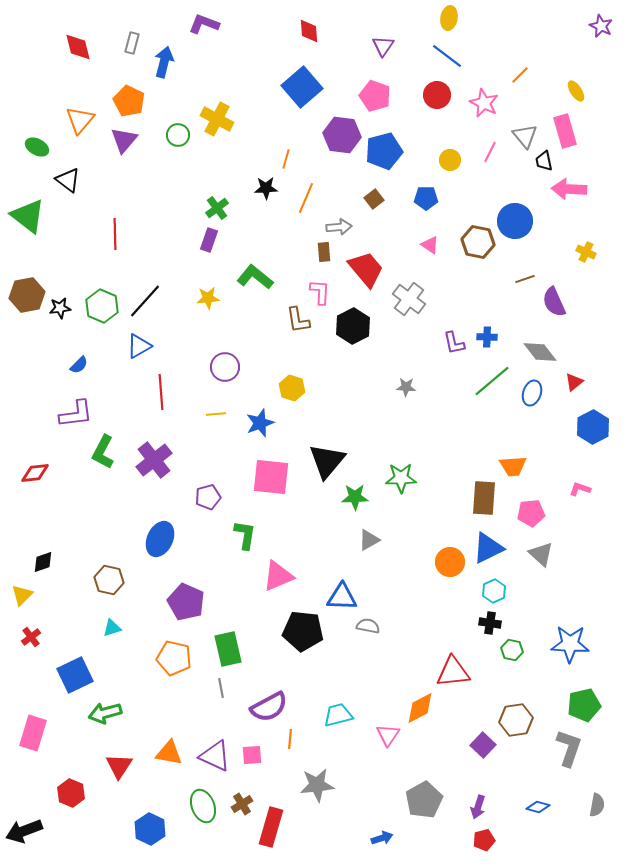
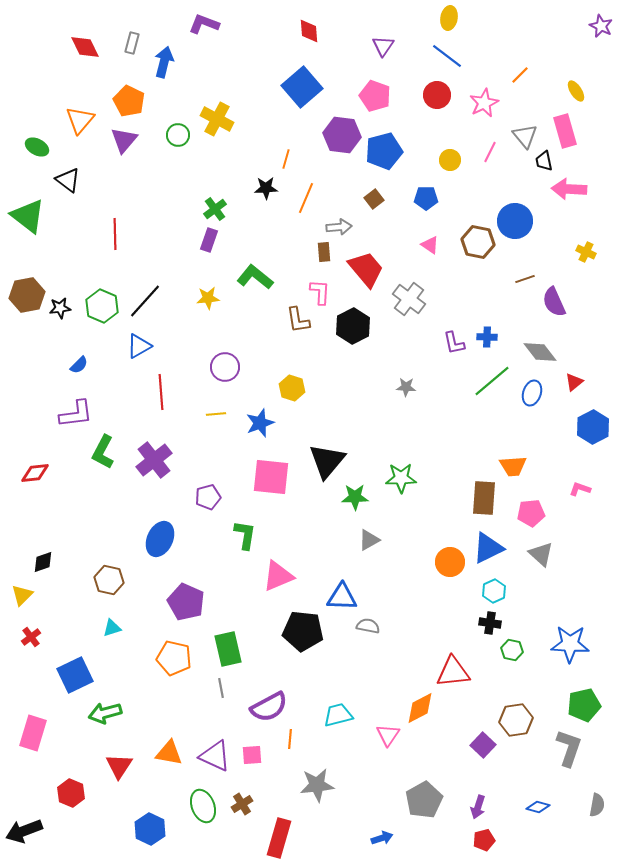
red diamond at (78, 47): moved 7 px right; rotated 12 degrees counterclockwise
pink star at (484, 103): rotated 20 degrees clockwise
green cross at (217, 208): moved 2 px left, 1 px down
red rectangle at (271, 827): moved 8 px right, 11 px down
